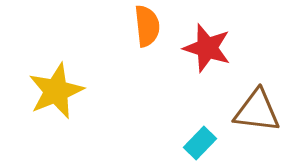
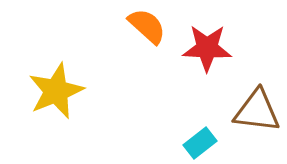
orange semicircle: rotated 42 degrees counterclockwise
red star: rotated 15 degrees counterclockwise
cyan rectangle: rotated 8 degrees clockwise
